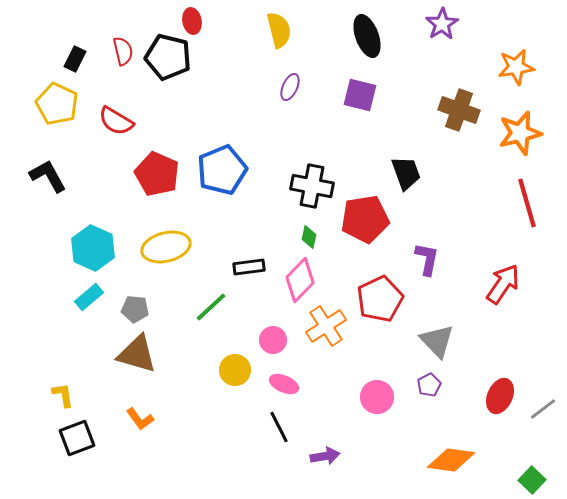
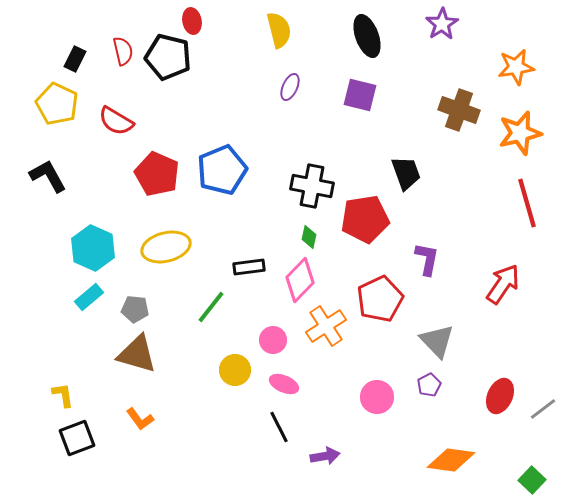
green line at (211, 307): rotated 9 degrees counterclockwise
